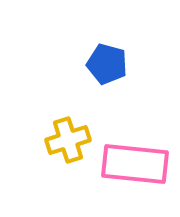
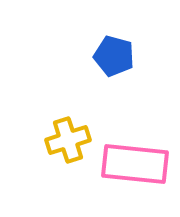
blue pentagon: moved 7 px right, 8 px up
